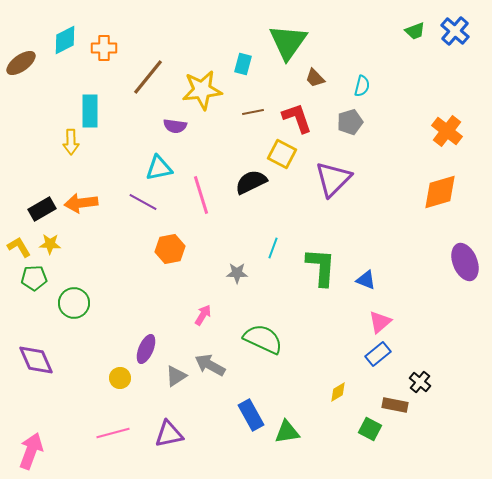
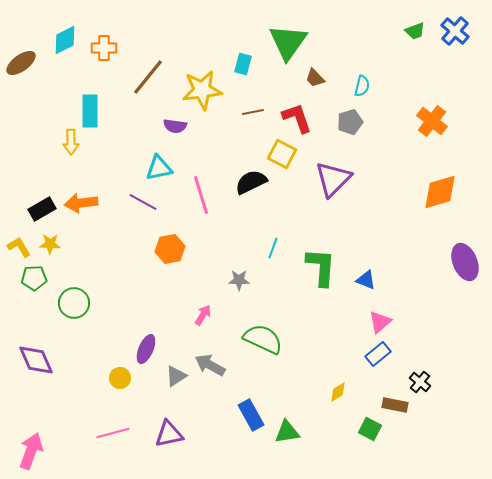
orange cross at (447, 131): moved 15 px left, 10 px up
gray star at (237, 273): moved 2 px right, 7 px down
